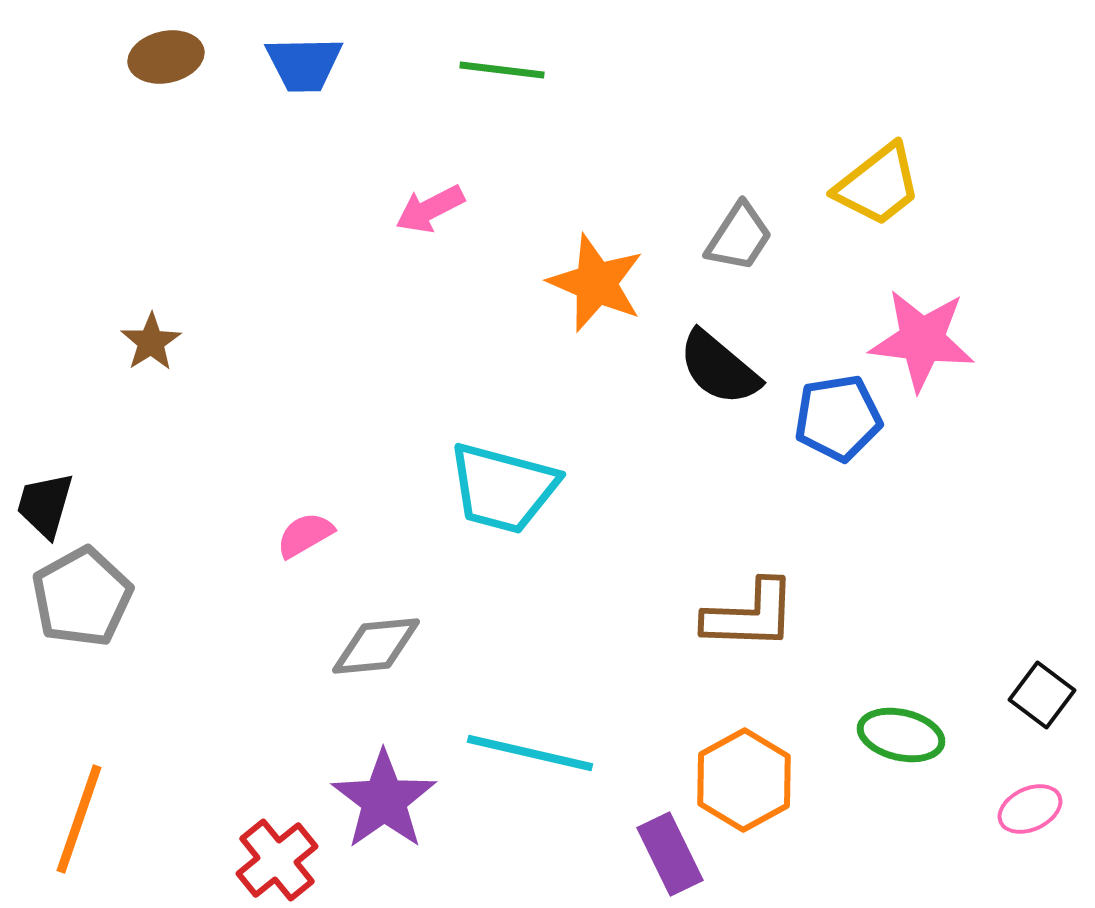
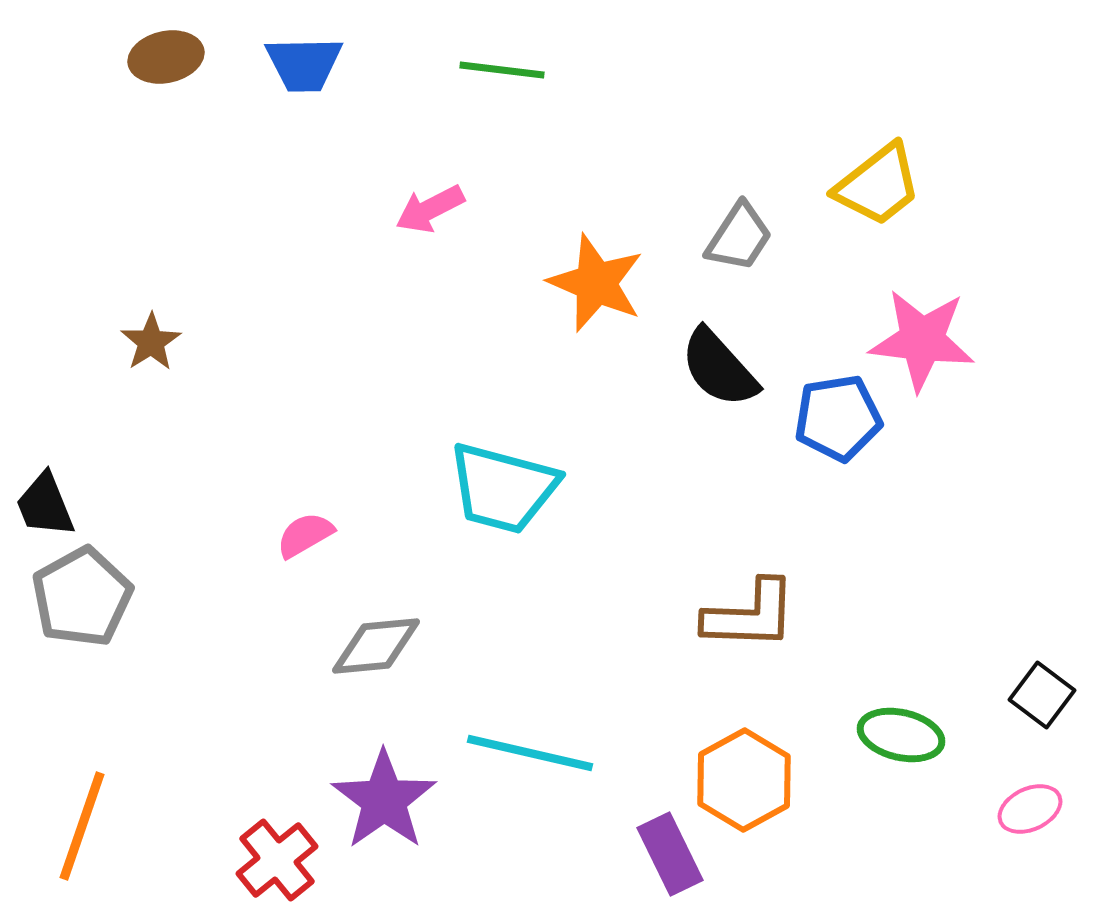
black semicircle: rotated 8 degrees clockwise
black trapezoid: rotated 38 degrees counterclockwise
orange line: moved 3 px right, 7 px down
